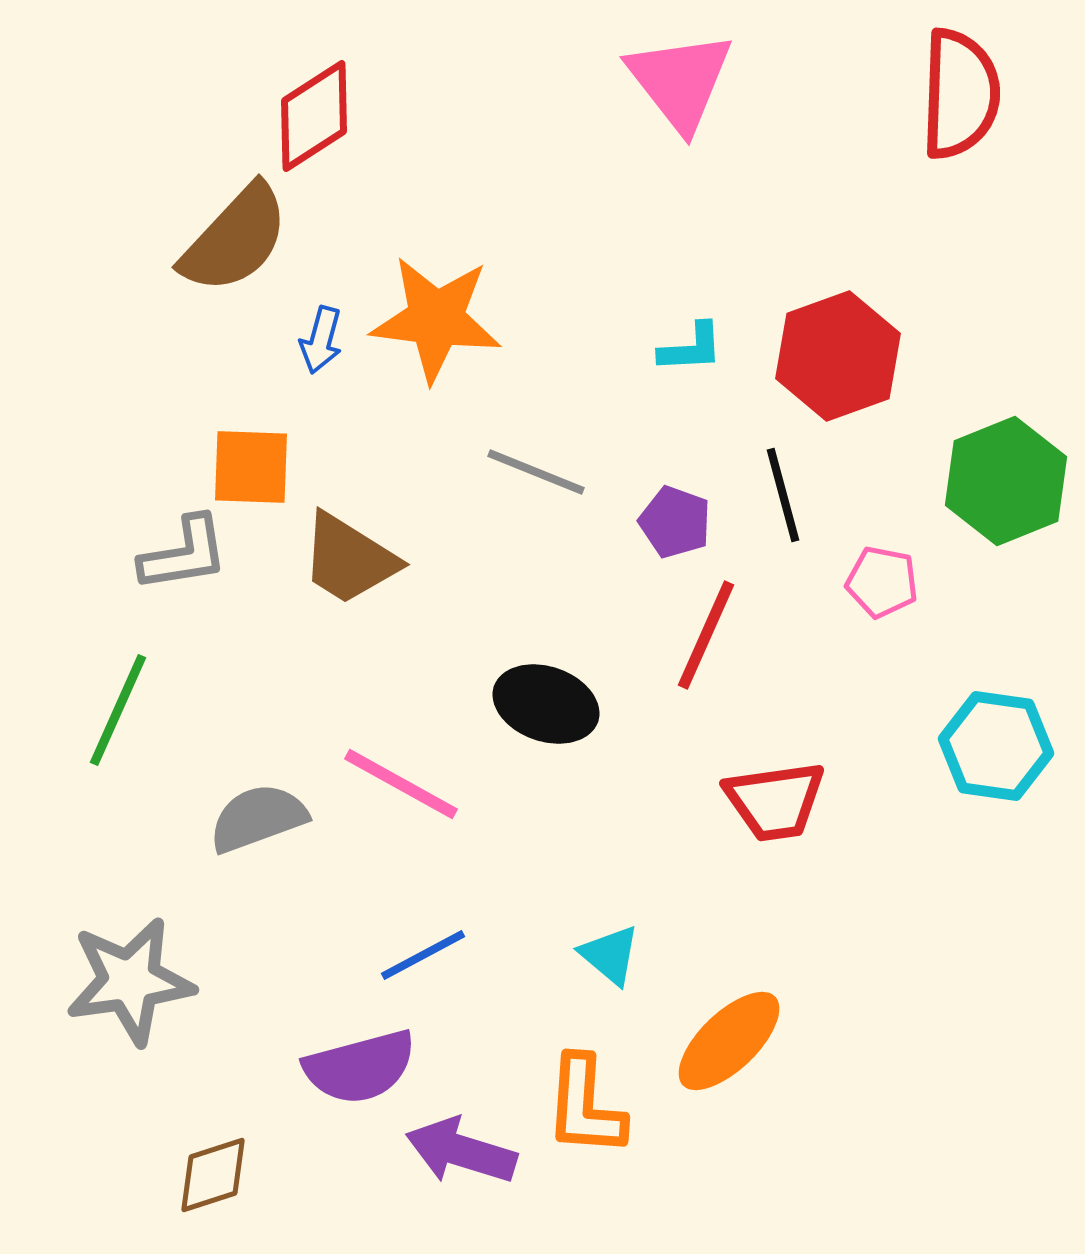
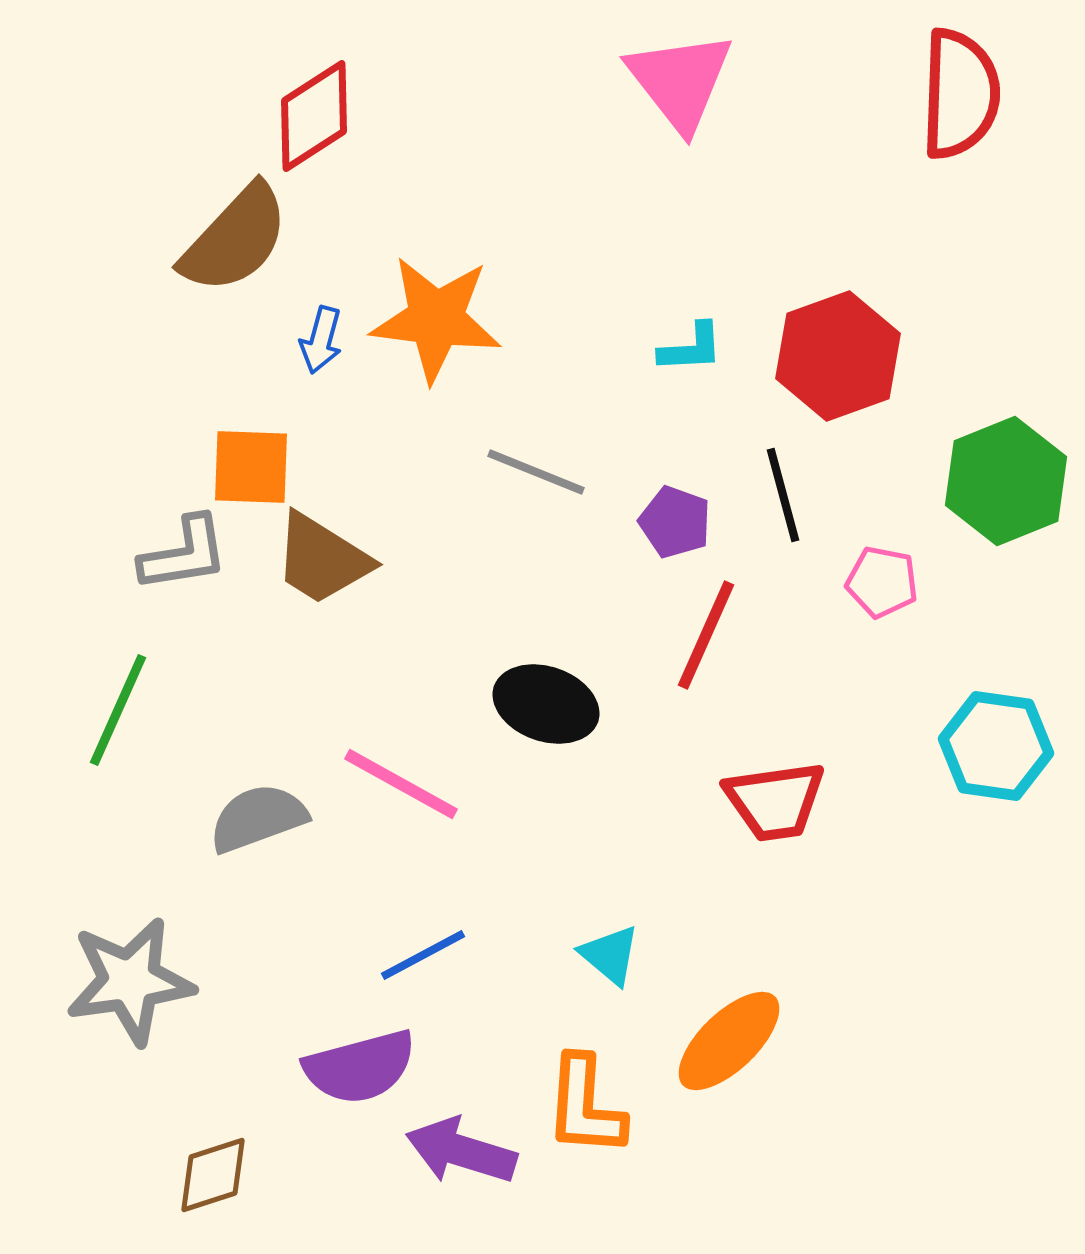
brown trapezoid: moved 27 px left
